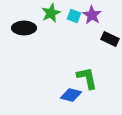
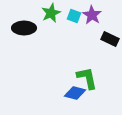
blue diamond: moved 4 px right, 2 px up
